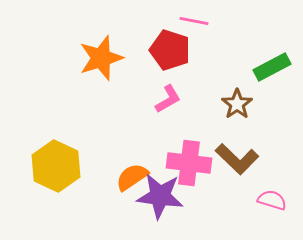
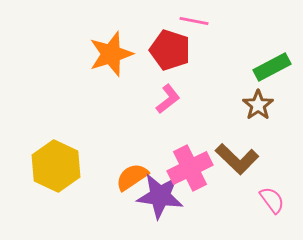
orange star: moved 10 px right, 4 px up
pink L-shape: rotated 8 degrees counterclockwise
brown star: moved 21 px right, 1 px down
pink cross: moved 1 px right, 5 px down; rotated 33 degrees counterclockwise
pink semicircle: rotated 36 degrees clockwise
